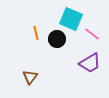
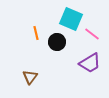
black circle: moved 3 px down
